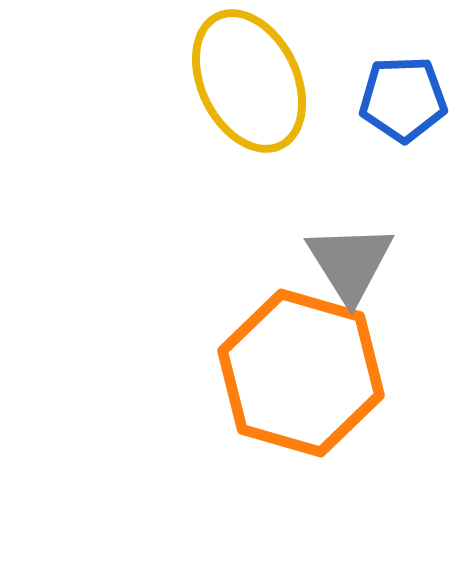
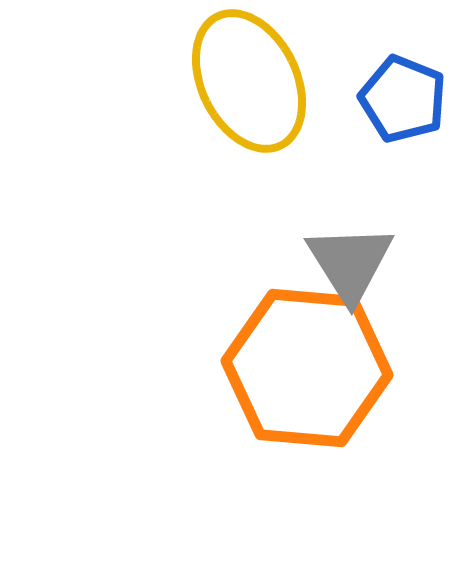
blue pentagon: rotated 24 degrees clockwise
orange hexagon: moved 6 px right, 5 px up; rotated 11 degrees counterclockwise
